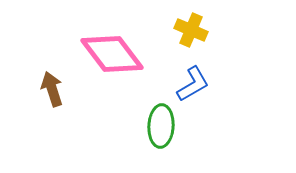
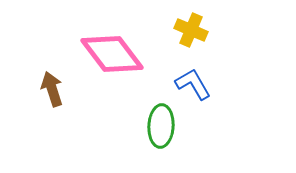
blue L-shape: rotated 90 degrees counterclockwise
